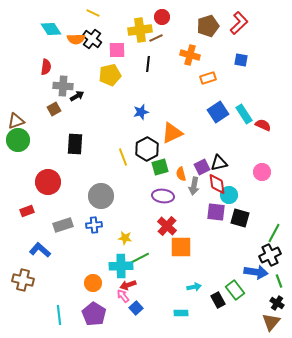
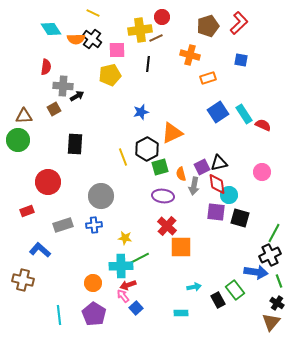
brown triangle at (16, 121): moved 8 px right, 5 px up; rotated 18 degrees clockwise
